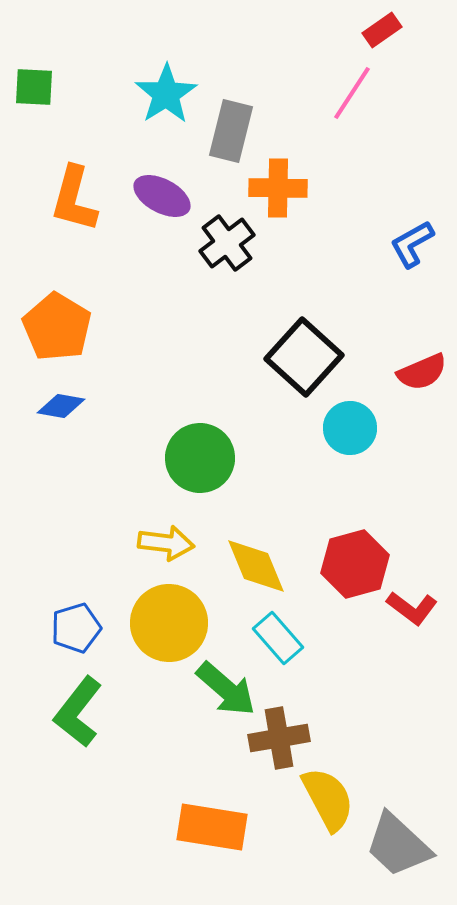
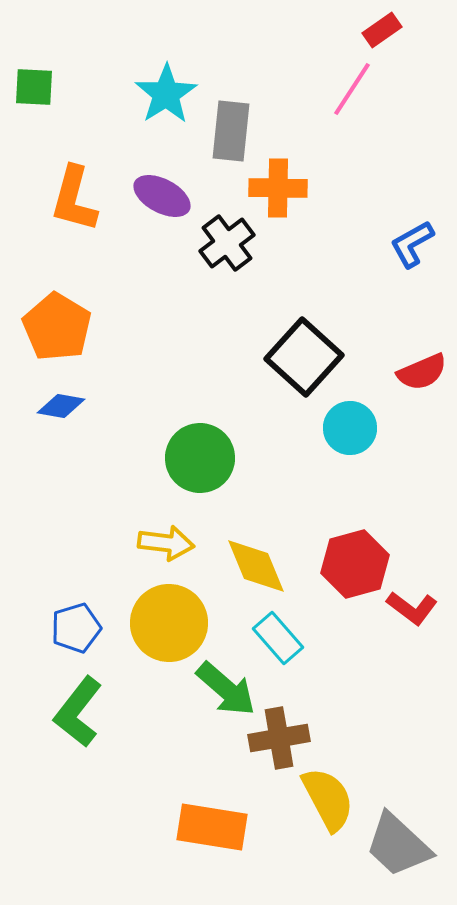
pink line: moved 4 px up
gray rectangle: rotated 8 degrees counterclockwise
